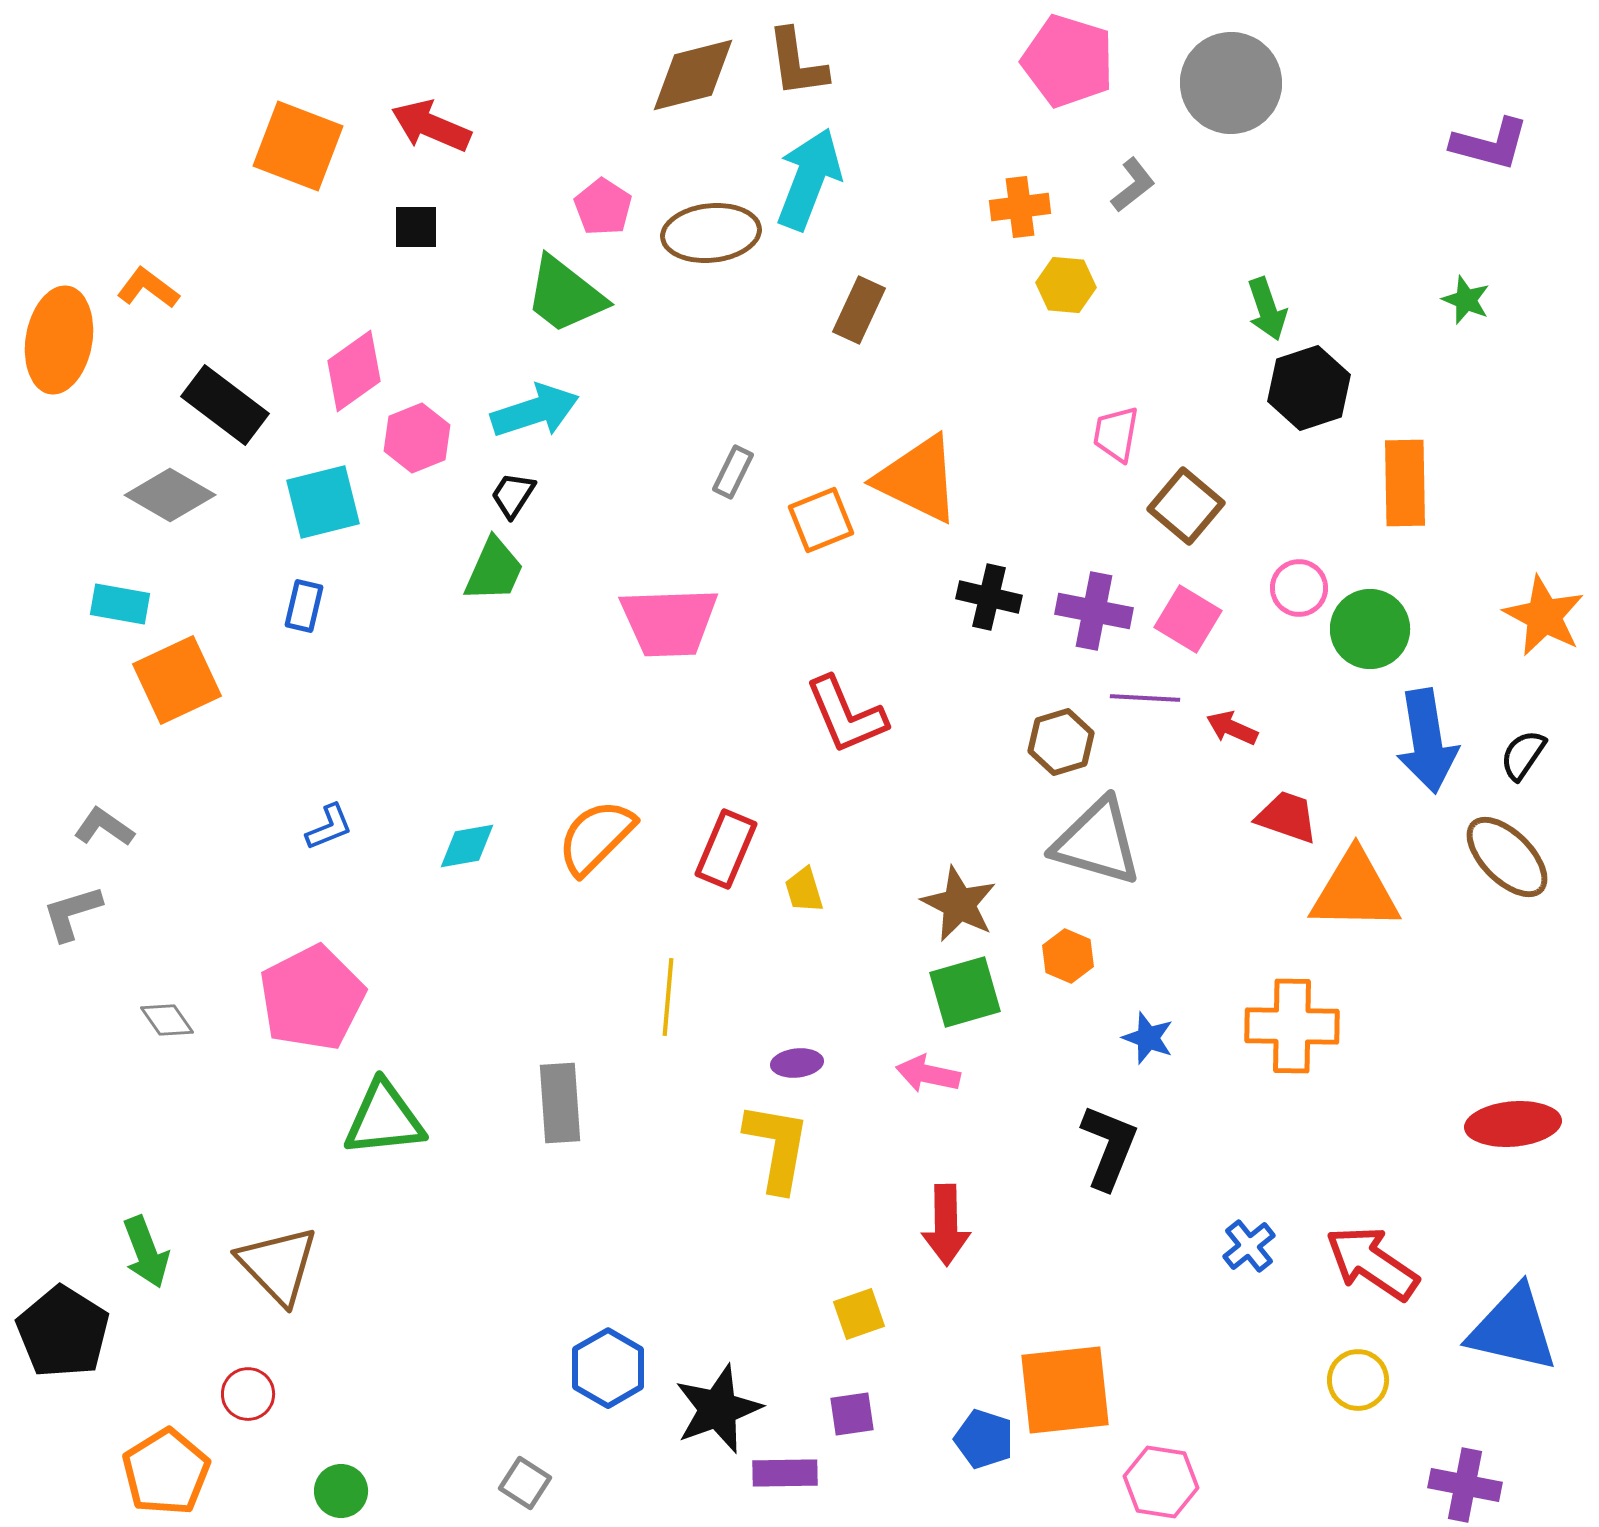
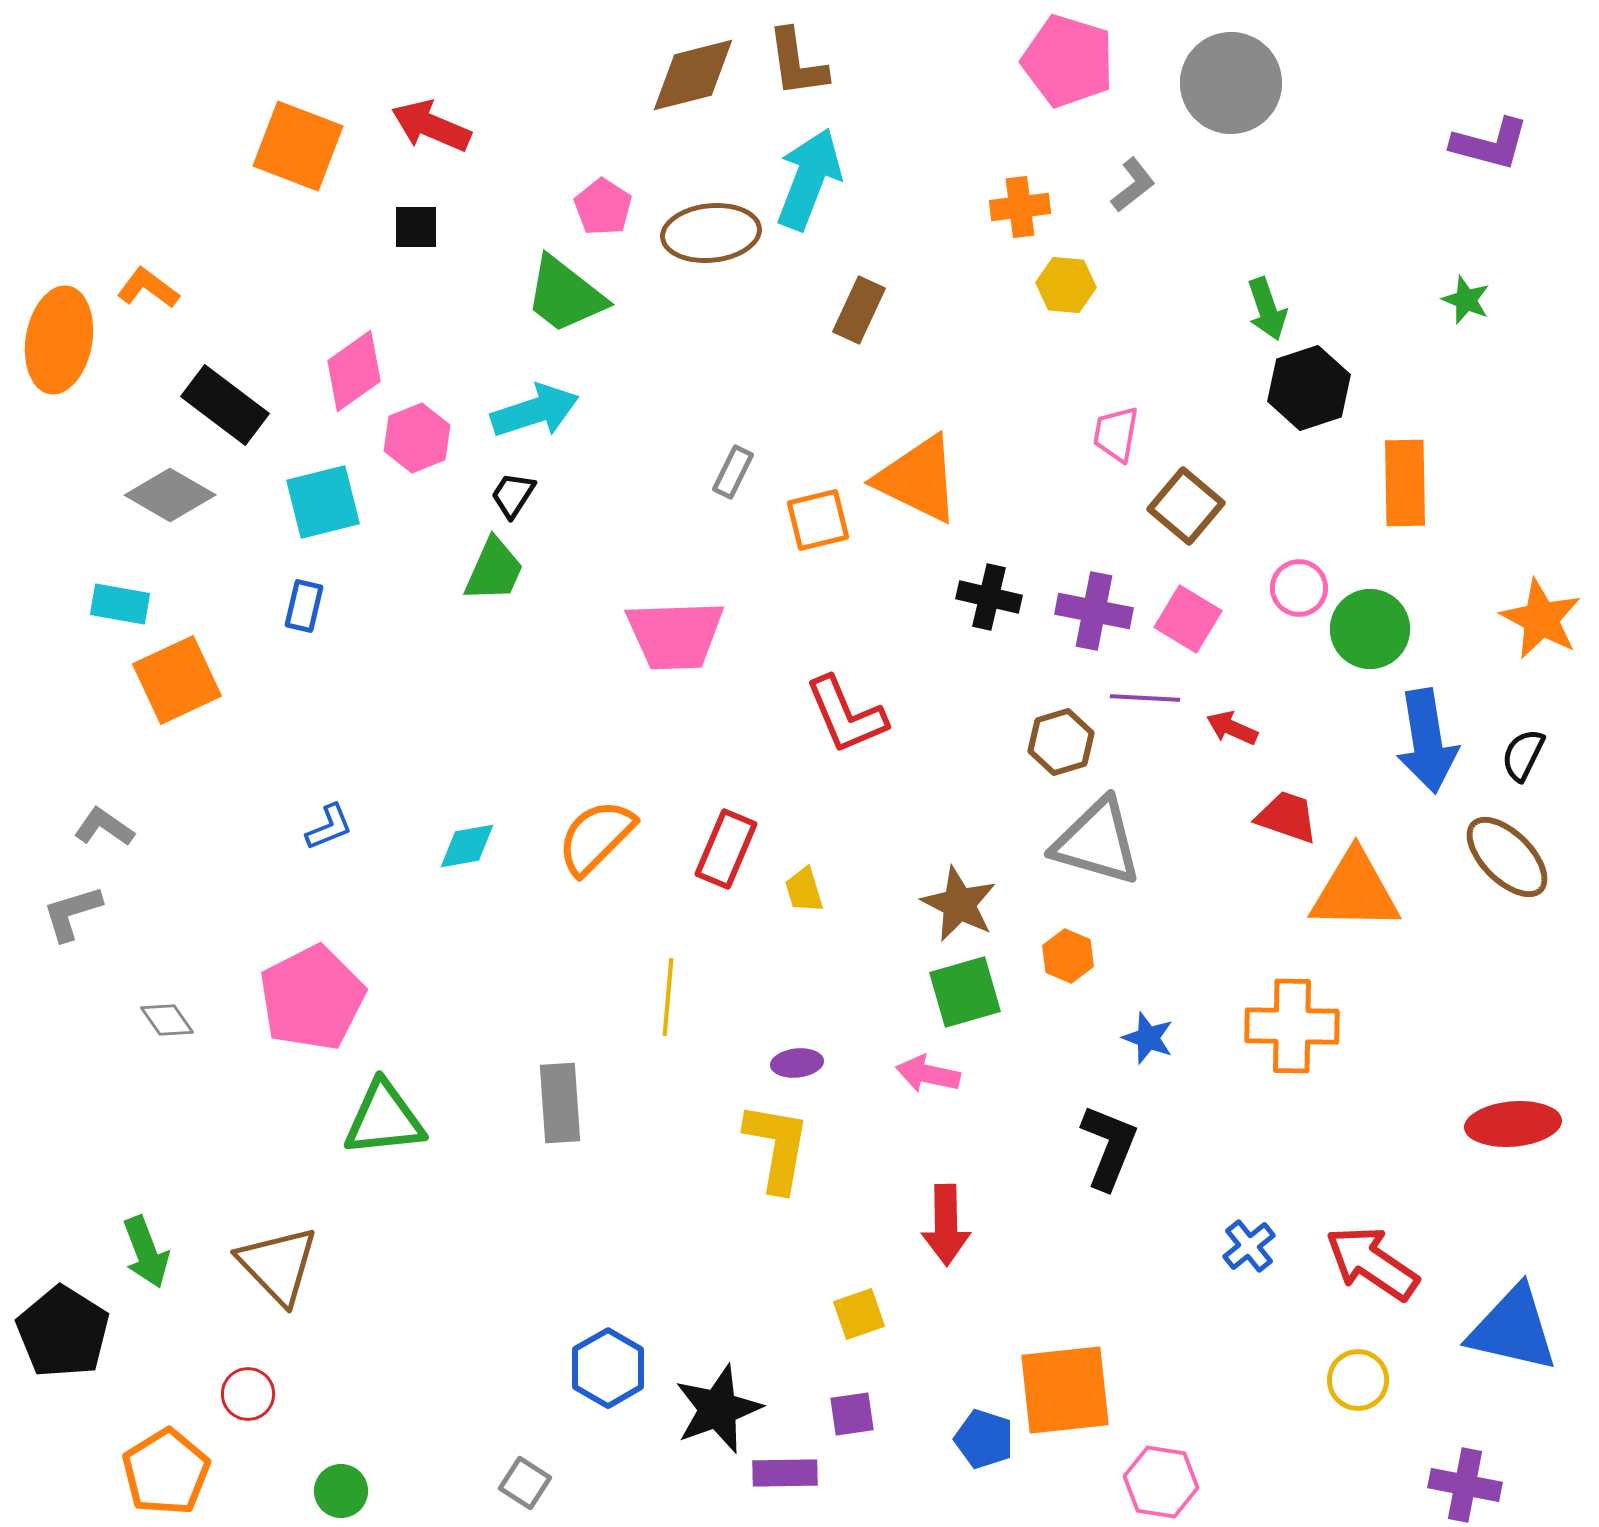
orange square at (821, 520): moved 3 px left; rotated 8 degrees clockwise
orange star at (1544, 616): moved 3 px left, 3 px down
pink trapezoid at (669, 622): moved 6 px right, 13 px down
black semicircle at (1523, 755): rotated 8 degrees counterclockwise
